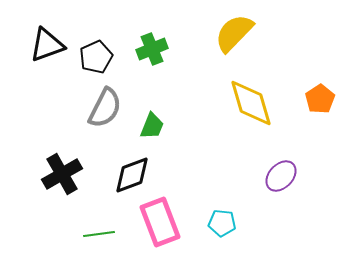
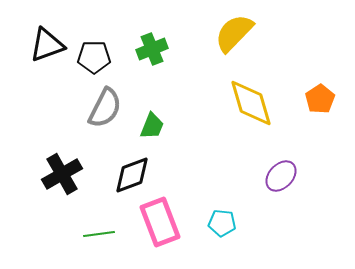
black pentagon: moved 2 px left; rotated 24 degrees clockwise
